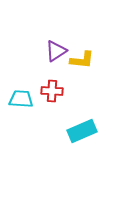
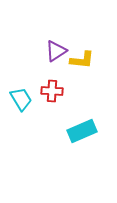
cyan trapezoid: rotated 55 degrees clockwise
